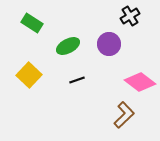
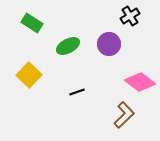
black line: moved 12 px down
